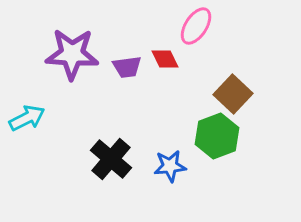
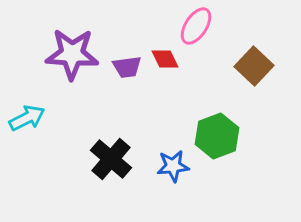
brown square: moved 21 px right, 28 px up
blue star: moved 3 px right
